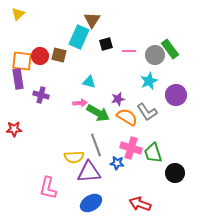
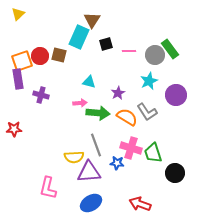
orange square: rotated 25 degrees counterclockwise
purple star: moved 6 px up; rotated 16 degrees counterclockwise
green arrow: rotated 25 degrees counterclockwise
